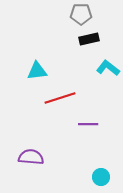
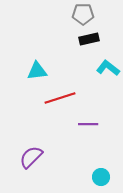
gray pentagon: moved 2 px right
purple semicircle: rotated 50 degrees counterclockwise
